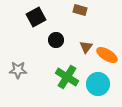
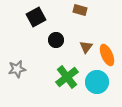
orange ellipse: rotated 35 degrees clockwise
gray star: moved 1 px left, 1 px up; rotated 12 degrees counterclockwise
green cross: rotated 20 degrees clockwise
cyan circle: moved 1 px left, 2 px up
